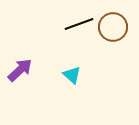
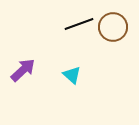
purple arrow: moved 3 px right
